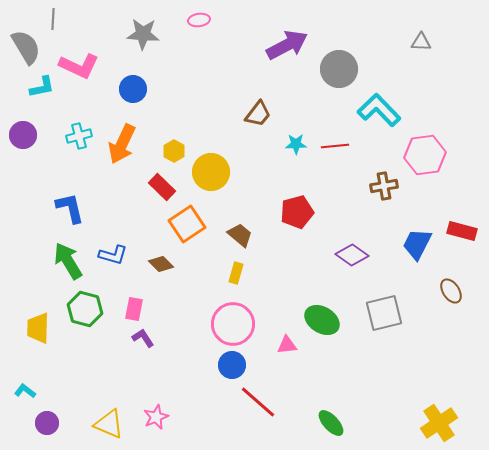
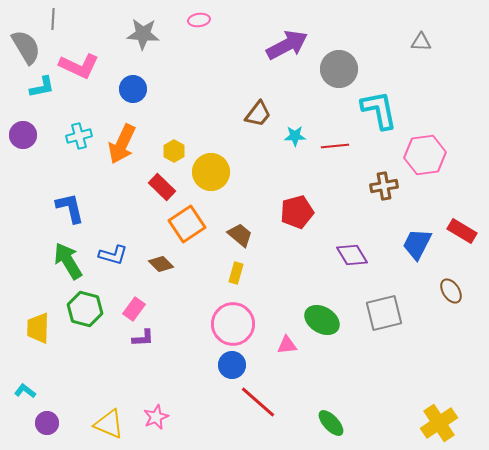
cyan L-shape at (379, 110): rotated 33 degrees clockwise
cyan star at (296, 144): moved 1 px left, 8 px up
red rectangle at (462, 231): rotated 16 degrees clockwise
purple diamond at (352, 255): rotated 24 degrees clockwise
pink rectangle at (134, 309): rotated 25 degrees clockwise
purple L-shape at (143, 338): rotated 120 degrees clockwise
